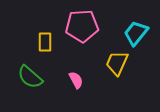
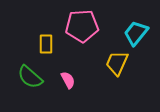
yellow rectangle: moved 1 px right, 2 px down
pink semicircle: moved 8 px left
